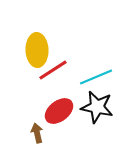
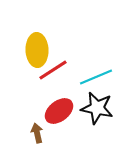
black star: moved 1 px down
